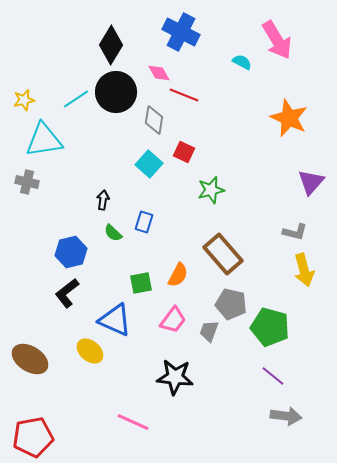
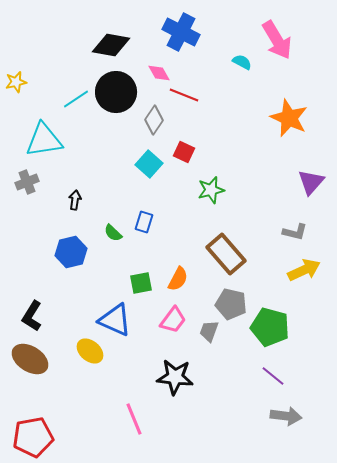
black diamond: rotated 69 degrees clockwise
yellow star: moved 8 px left, 18 px up
gray diamond: rotated 24 degrees clockwise
gray cross: rotated 35 degrees counterclockwise
black arrow: moved 28 px left
brown rectangle: moved 3 px right
yellow arrow: rotated 100 degrees counterclockwise
orange semicircle: moved 4 px down
black L-shape: moved 35 px left, 23 px down; rotated 20 degrees counterclockwise
pink line: moved 1 px right, 3 px up; rotated 44 degrees clockwise
